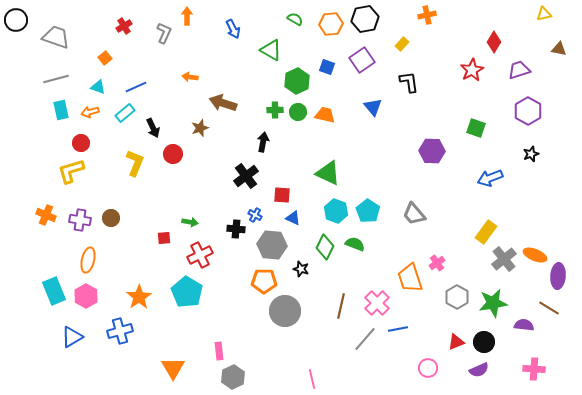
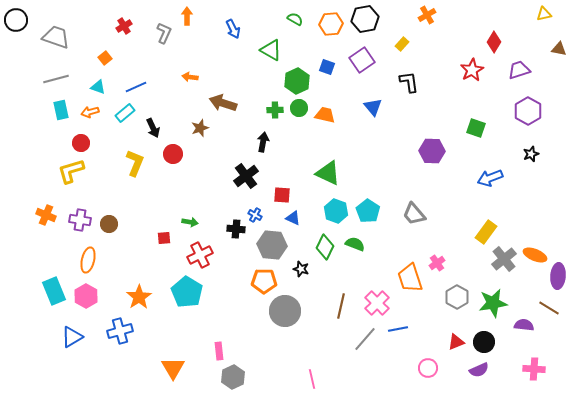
orange cross at (427, 15): rotated 18 degrees counterclockwise
green circle at (298, 112): moved 1 px right, 4 px up
brown circle at (111, 218): moved 2 px left, 6 px down
